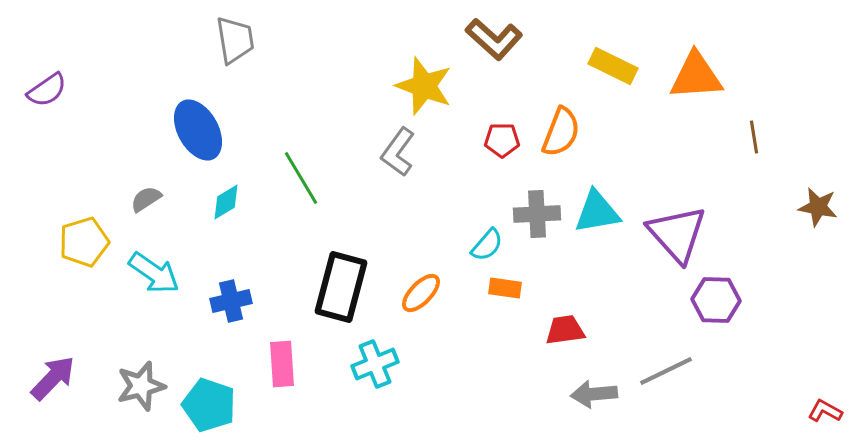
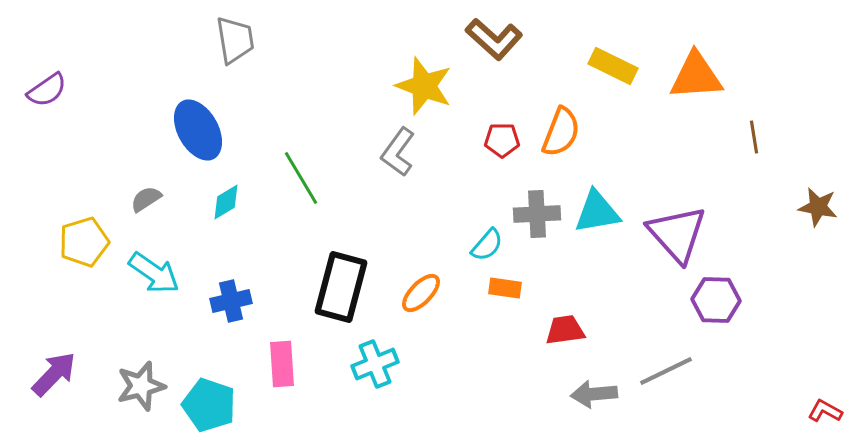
purple arrow: moved 1 px right, 4 px up
